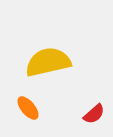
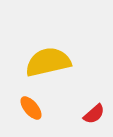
orange ellipse: moved 3 px right
